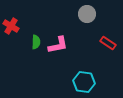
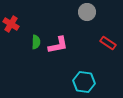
gray circle: moved 2 px up
red cross: moved 2 px up
